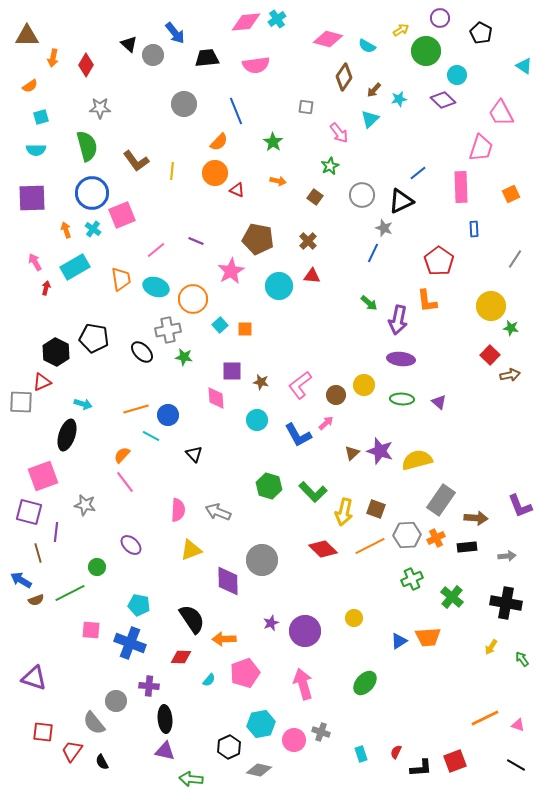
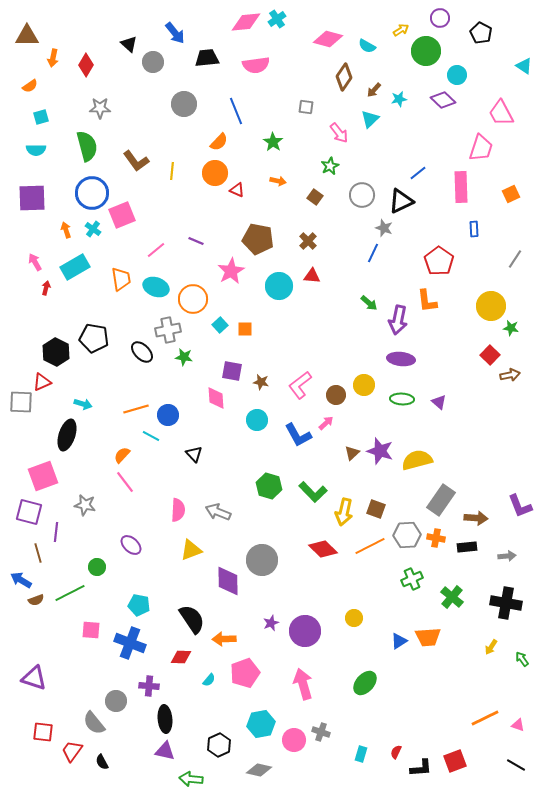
gray circle at (153, 55): moved 7 px down
purple square at (232, 371): rotated 10 degrees clockwise
orange cross at (436, 538): rotated 36 degrees clockwise
black hexagon at (229, 747): moved 10 px left, 2 px up
cyan rectangle at (361, 754): rotated 35 degrees clockwise
